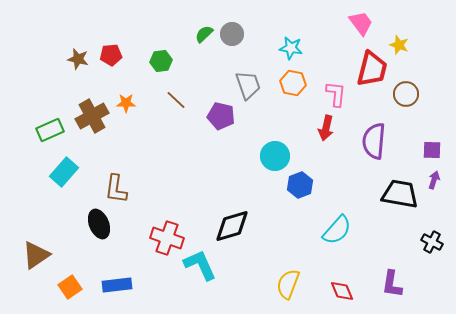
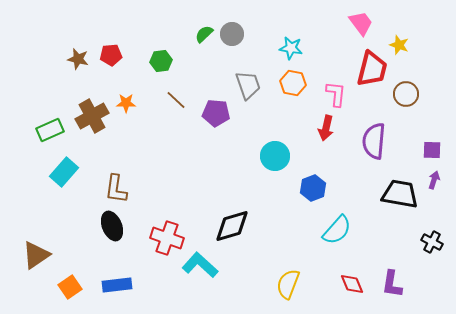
purple pentagon: moved 5 px left, 3 px up; rotated 8 degrees counterclockwise
blue hexagon: moved 13 px right, 3 px down
black ellipse: moved 13 px right, 2 px down
cyan L-shape: rotated 24 degrees counterclockwise
red diamond: moved 10 px right, 7 px up
